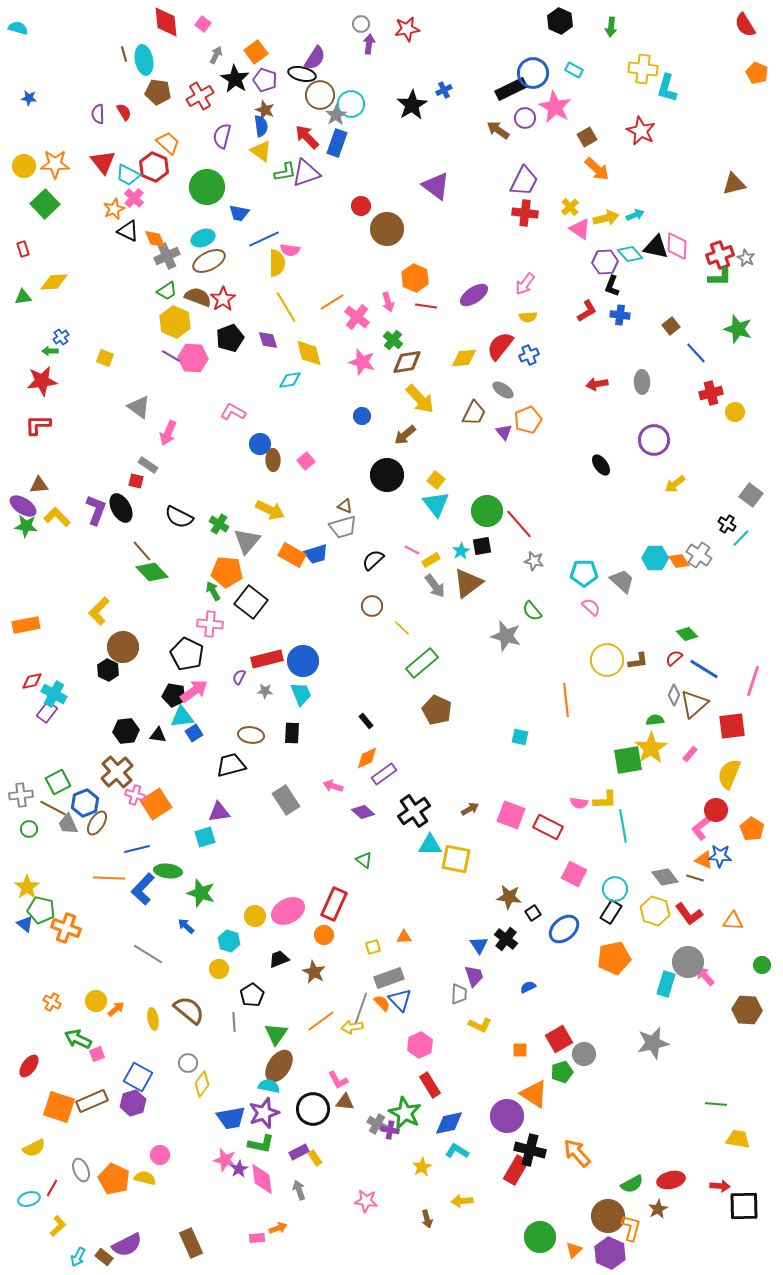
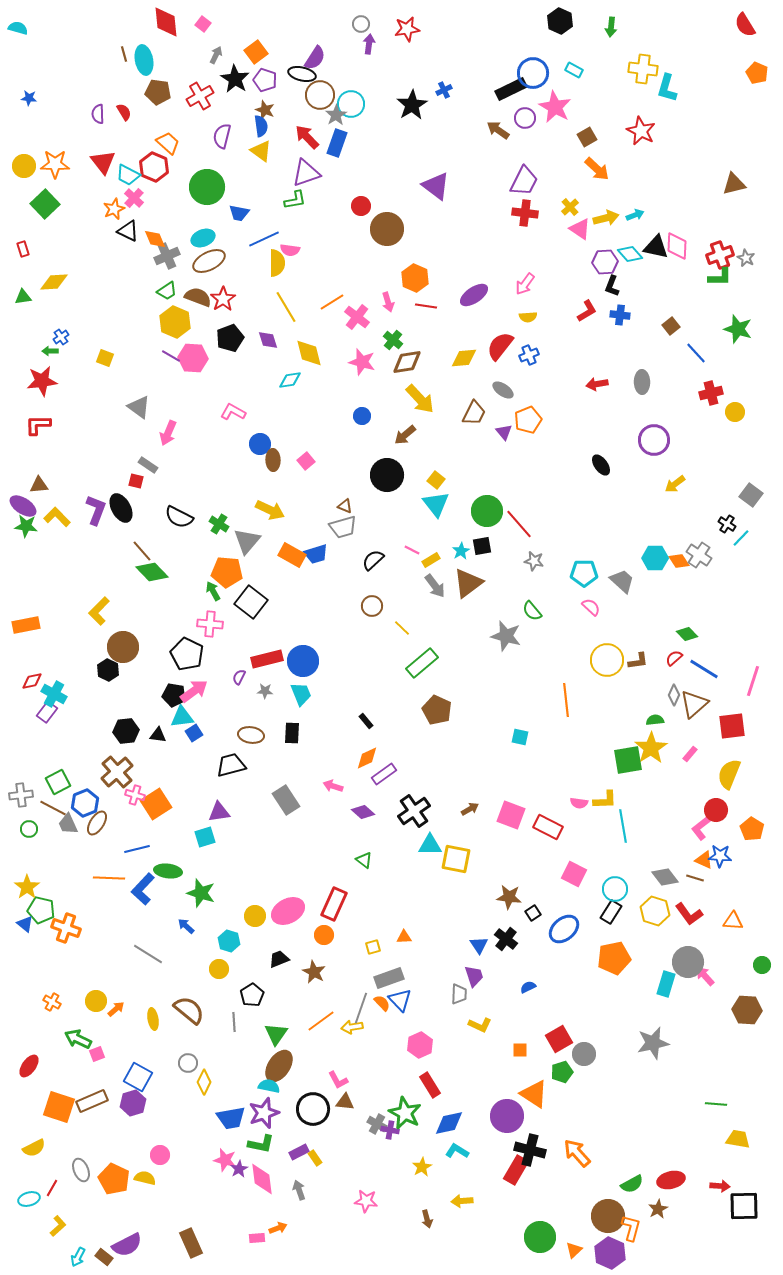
green L-shape at (285, 172): moved 10 px right, 28 px down
yellow diamond at (202, 1084): moved 2 px right, 2 px up; rotated 10 degrees counterclockwise
